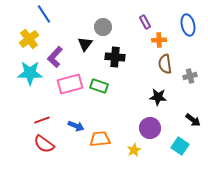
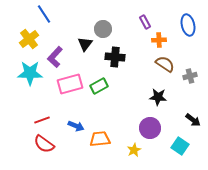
gray circle: moved 2 px down
brown semicircle: rotated 132 degrees clockwise
green rectangle: rotated 48 degrees counterclockwise
